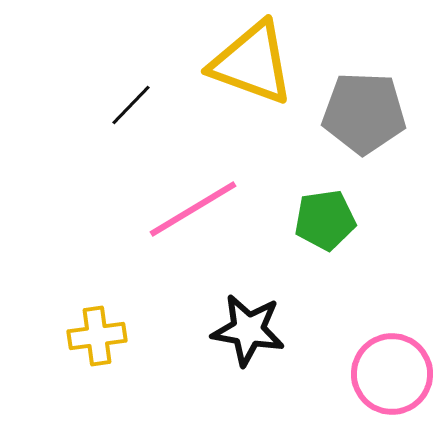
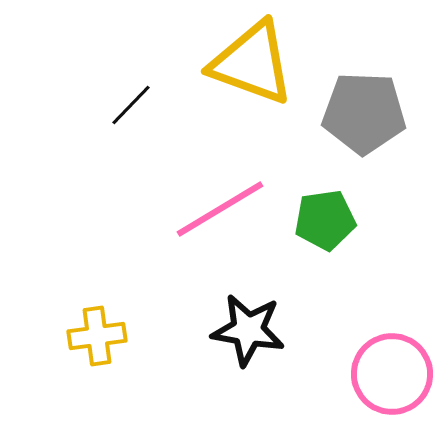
pink line: moved 27 px right
